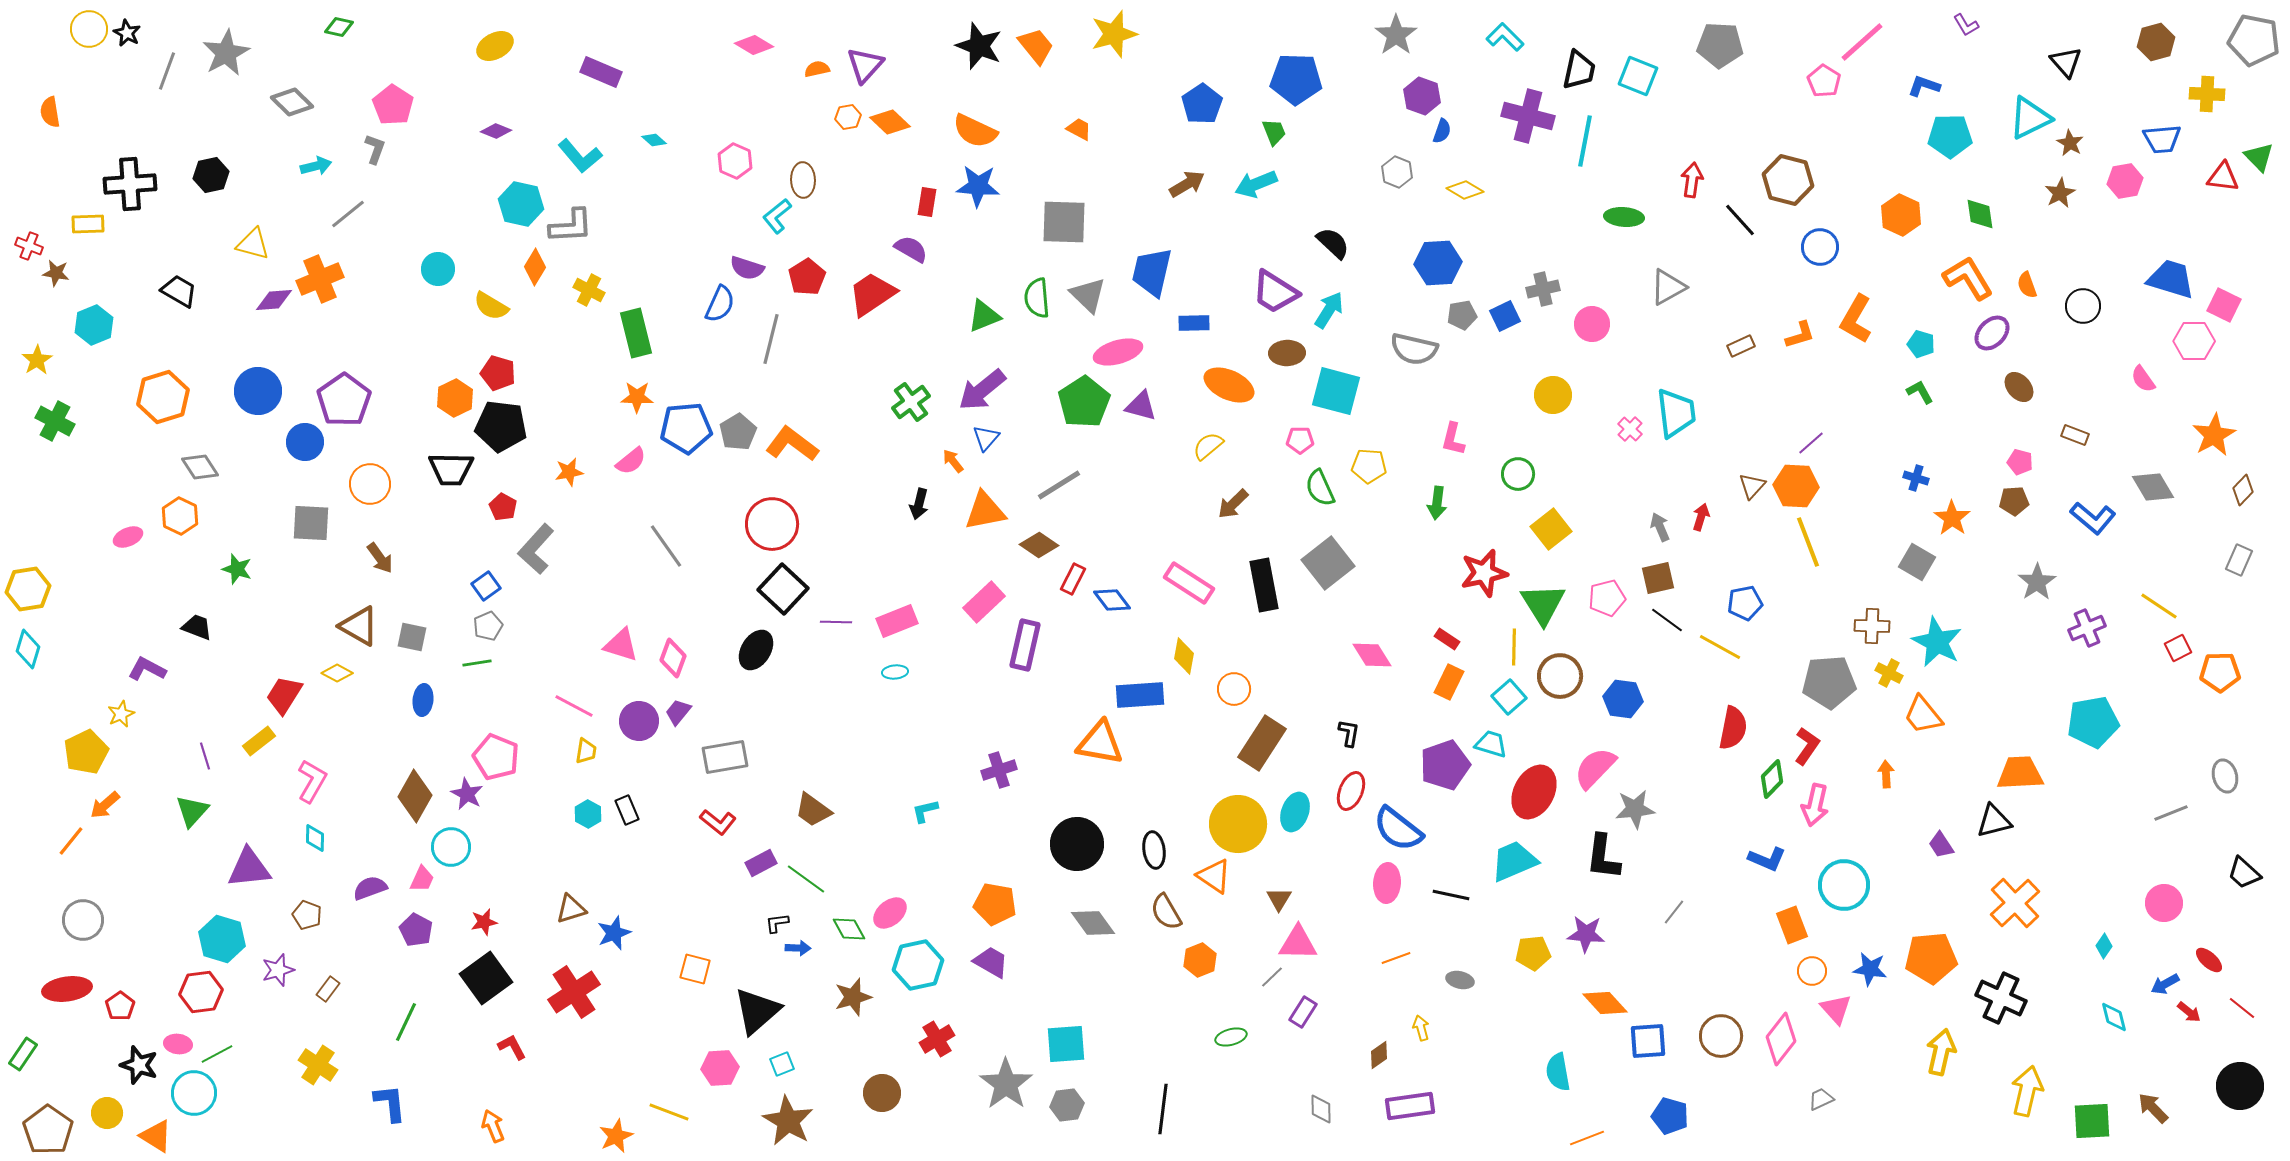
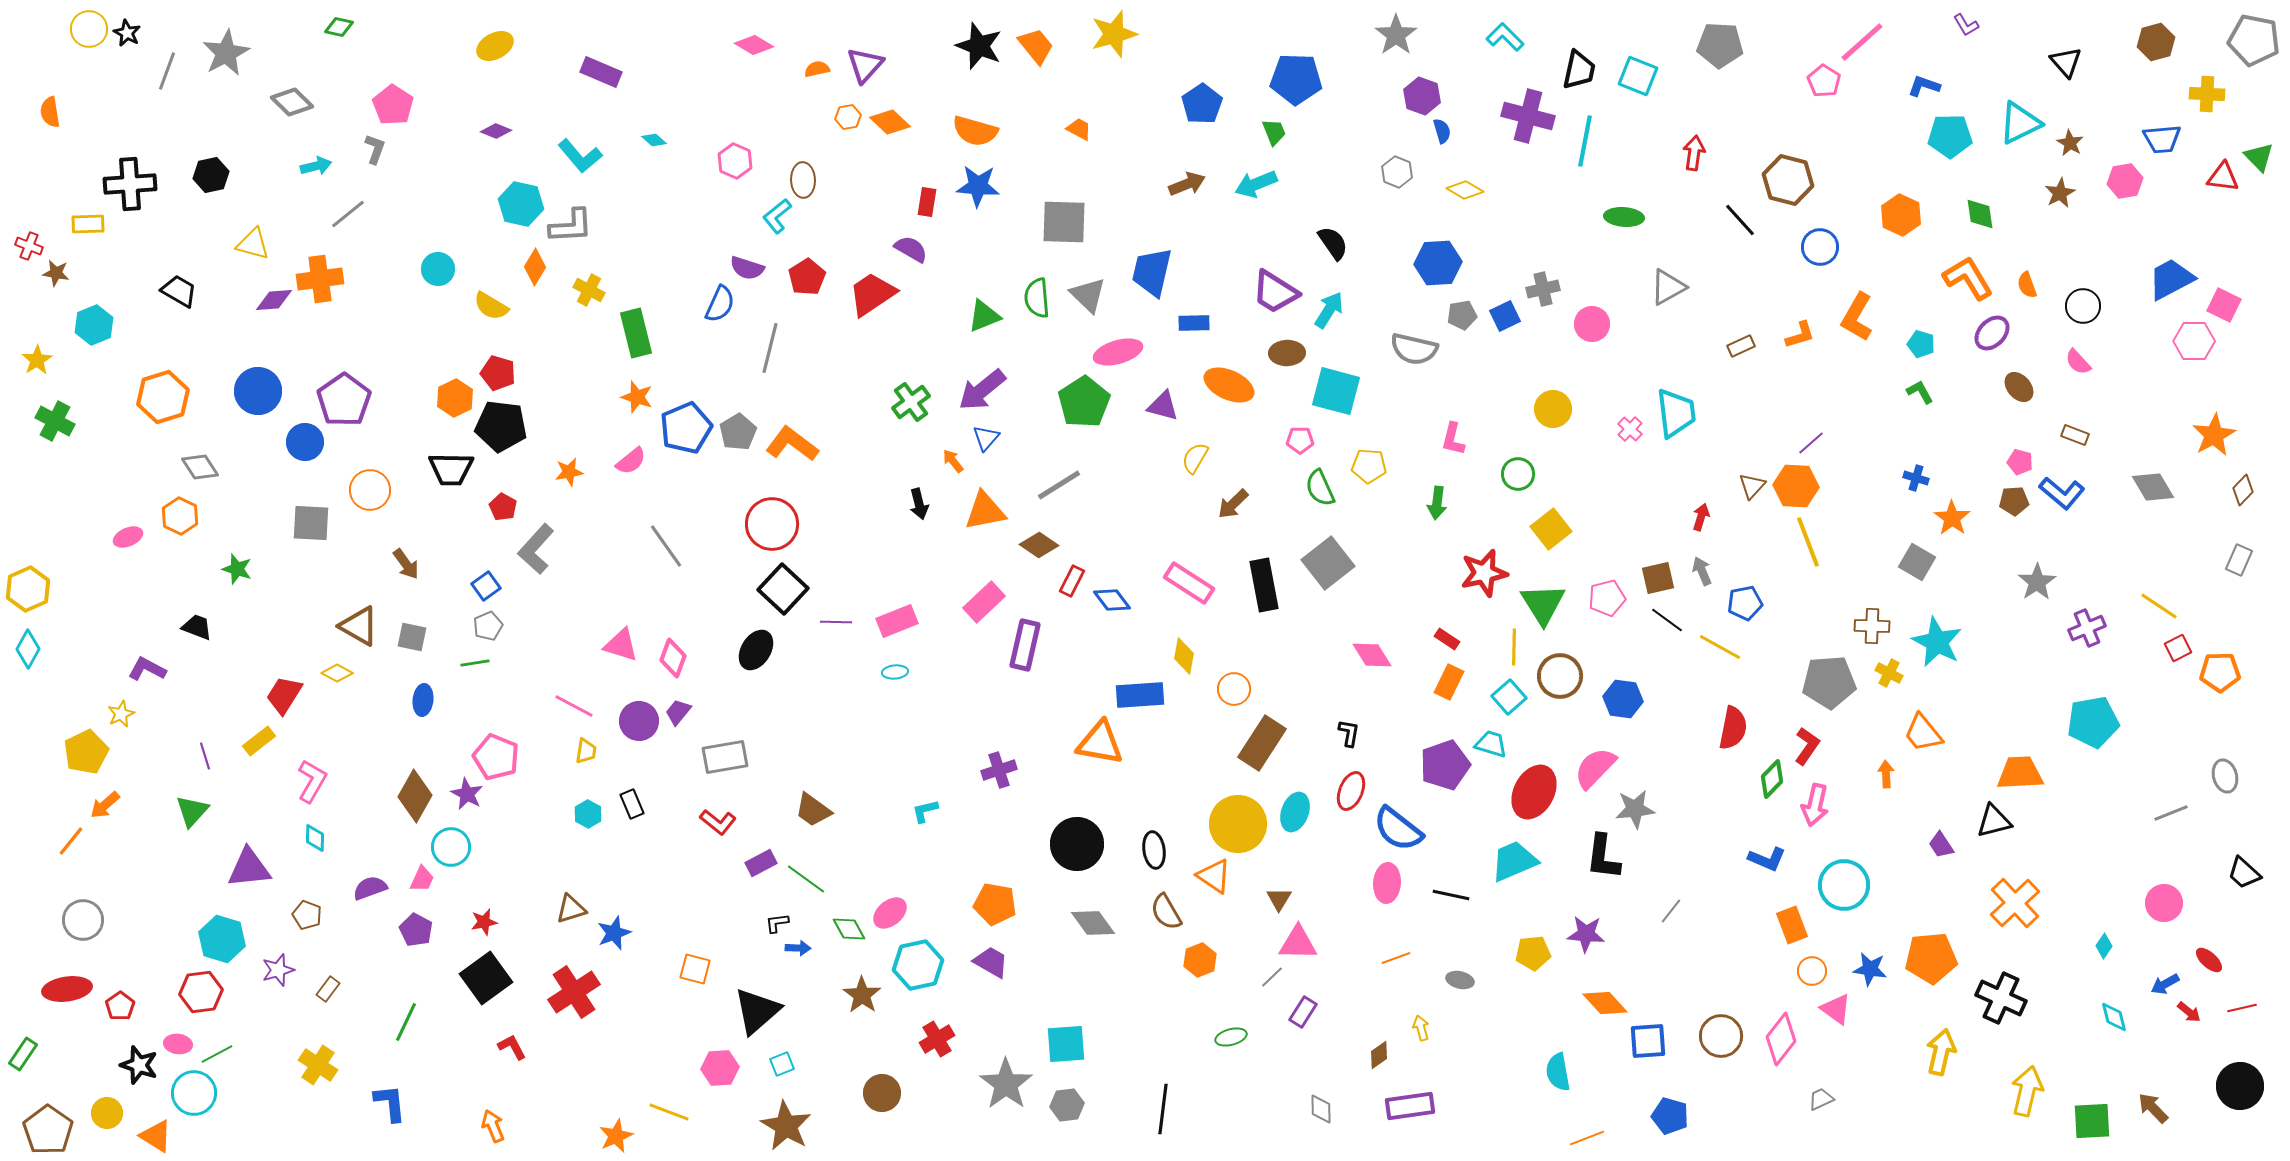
cyan triangle at (2030, 118): moved 10 px left, 5 px down
orange semicircle at (975, 131): rotated 9 degrees counterclockwise
blue semicircle at (1442, 131): rotated 35 degrees counterclockwise
red arrow at (1692, 180): moved 2 px right, 27 px up
brown arrow at (1187, 184): rotated 9 degrees clockwise
black semicircle at (1333, 243): rotated 12 degrees clockwise
orange cross at (320, 279): rotated 15 degrees clockwise
blue trapezoid at (2171, 279): rotated 45 degrees counterclockwise
orange L-shape at (1856, 319): moved 1 px right, 2 px up
gray line at (771, 339): moved 1 px left, 9 px down
pink semicircle at (2143, 379): moved 65 px left, 17 px up; rotated 8 degrees counterclockwise
yellow circle at (1553, 395): moved 14 px down
orange star at (637, 397): rotated 16 degrees clockwise
purple triangle at (1141, 406): moved 22 px right
blue pentagon at (686, 428): rotated 18 degrees counterclockwise
yellow semicircle at (1208, 446): moved 13 px left, 12 px down; rotated 20 degrees counterclockwise
orange circle at (370, 484): moved 6 px down
black arrow at (919, 504): rotated 28 degrees counterclockwise
blue L-shape at (2093, 518): moved 31 px left, 25 px up
gray arrow at (1660, 527): moved 42 px right, 44 px down
brown arrow at (380, 558): moved 26 px right, 6 px down
red rectangle at (1073, 579): moved 1 px left, 2 px down
yellow hexagon at (28, 589): rotated 15 degrees counterclockwise
cyan diamond at (28, 649): rotated 12 degrees clockwise
green line at (477, 663): moved 2 px left
orange trapezoid at (1923, 715): moved 18 px down
black rectangle at (627, 810): moved 5 px right, 6 px up
gray line at (1674, 912): moved 3 px left, 1 px up
brown star at (853, 997): moved 9 px right, 2 px up; rotated 21 degrees counterclockwise
red line at (2242, 1008): rotated 52 degrees counterclockwise
pink triangle at (1836, 1009): rotated 12 degrees counterclockwise
brown star at (788, 1121): moved 2 px left, 5 px down
